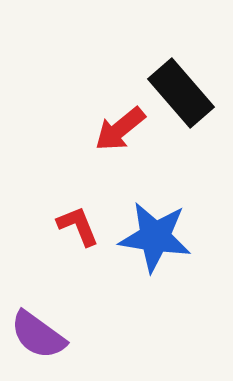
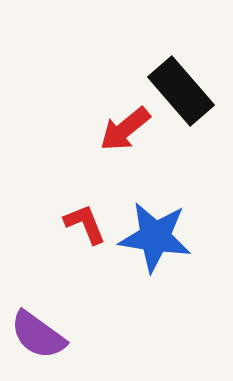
black rectangle: moved 2 px up
red arrow: moved 5 px right
red L-shape: moved 7 px right, 2 px up
